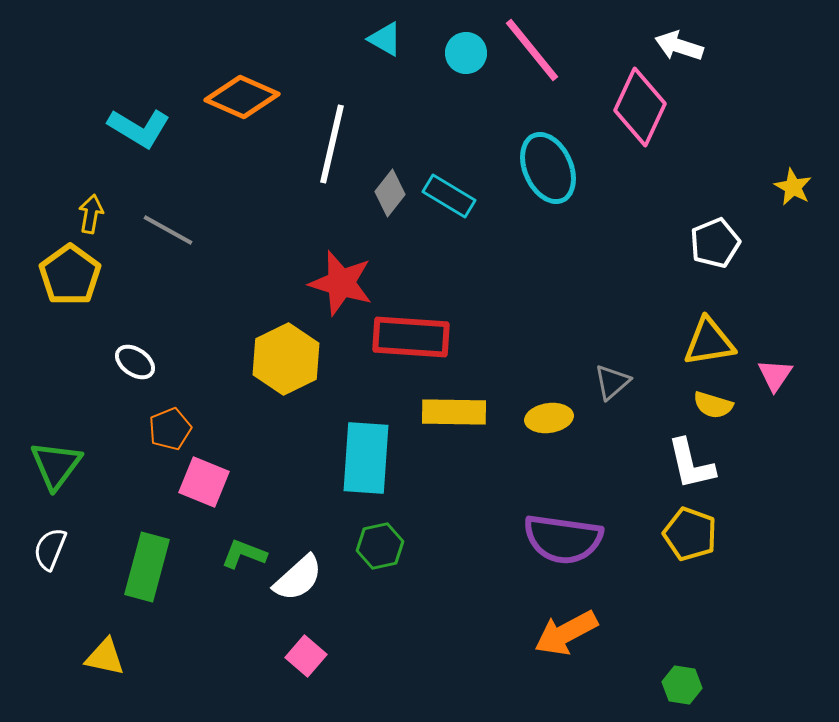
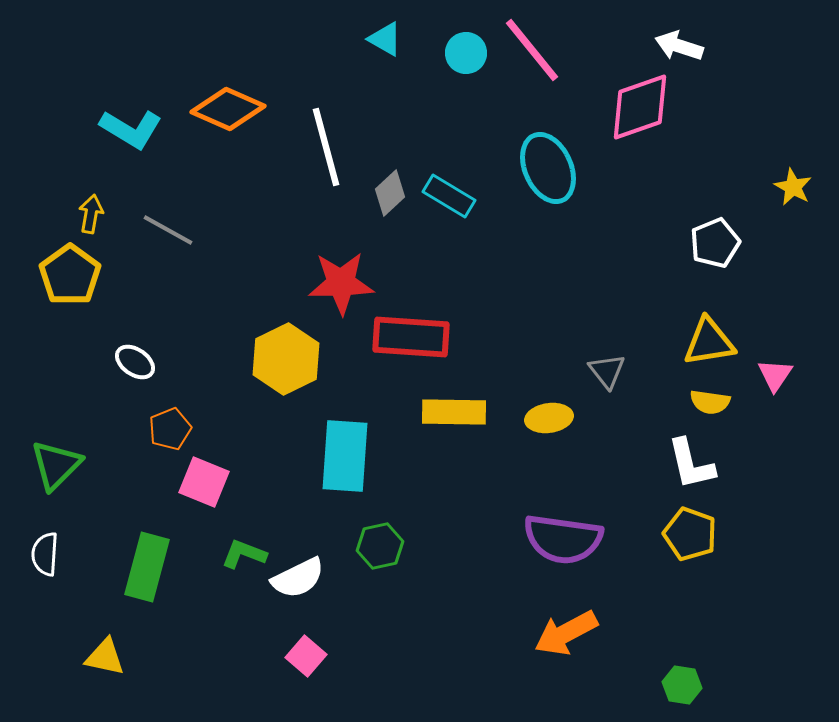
orange diamond at (242, 97): moved 14 px left, 12 px down
pink diamond at (640, 107): rotated 46 degrees clockwise
cyan L-shape at (139, 128): moved 8 px left, 1 px down
white line at (332, 144): moved 6 px left, 3 px down; rotated 28 degrees counterclockwise
gray diamond at (390, 193): rotated 9 degrees clockwise
red star at (341, 283): rotated 18 degrees counterclockwise
gray triangle at (612, 382): moved 5 px left, 11 px up; rotated 27 degrees counterclockwise
yellow semicircle at (713, 405): moved 3 px left, 3 px up; rotated 9 degrees counterclockwise
cyan rectangle at (366, 458): moved 21 px left, 2 px up
green triangle at (56, 465): rotated 8 degrees clockwise
white semicircle at (50, 549): moved 5 px left, 5 px down; rotated 18 degrees counterclockwise
white semicircle at (298, 578): rotated 16 degrees clockwise
